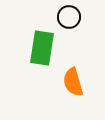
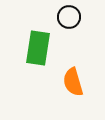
green rectangle: moved 4 px left
